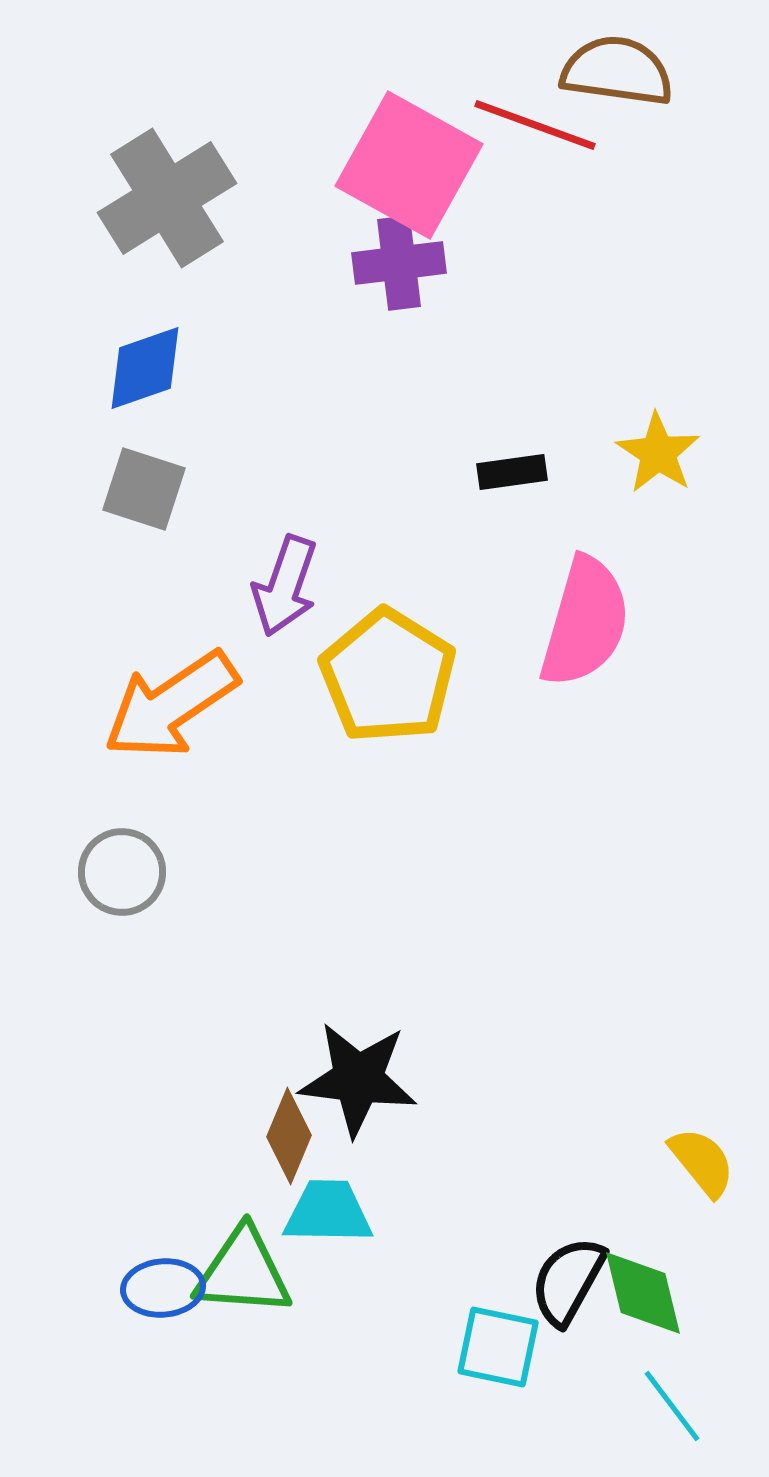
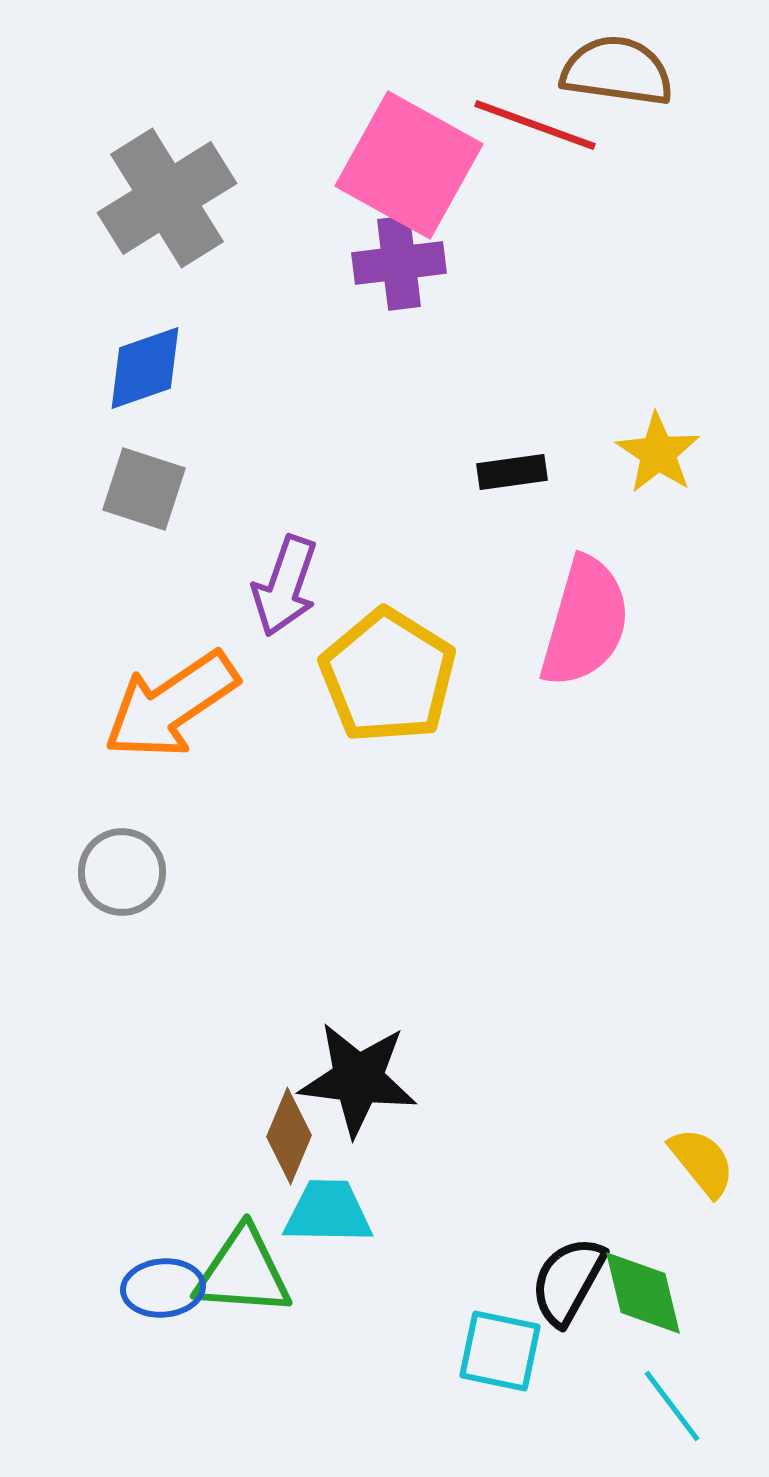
cyan square: moved 2 px right, 4 px down
